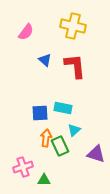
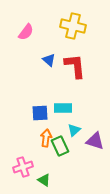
blue triangle: moved 4 px right
cyan rectangle: rotated 12 degrees counterclockwise
purple triangle: moved 1 px left, 13 px up
green triangle: rotated 32 degrees clockwise
